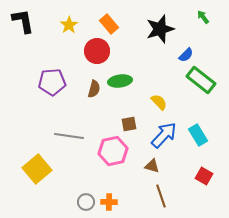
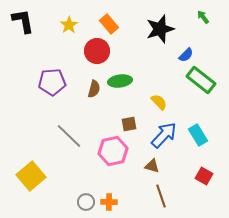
gray line: rotated 36 degrees clockwise
yellow square: moved 6 px left, 7 px down
